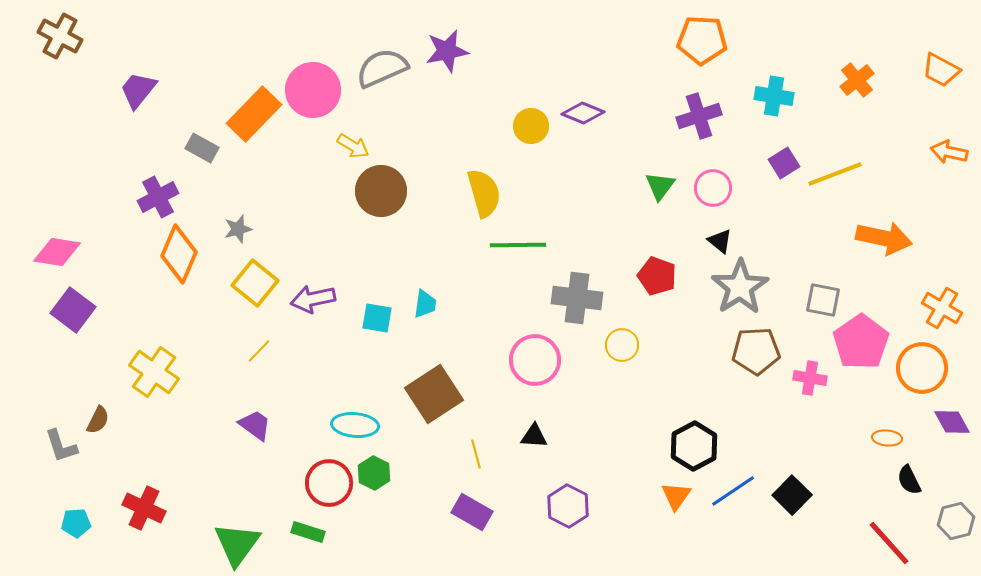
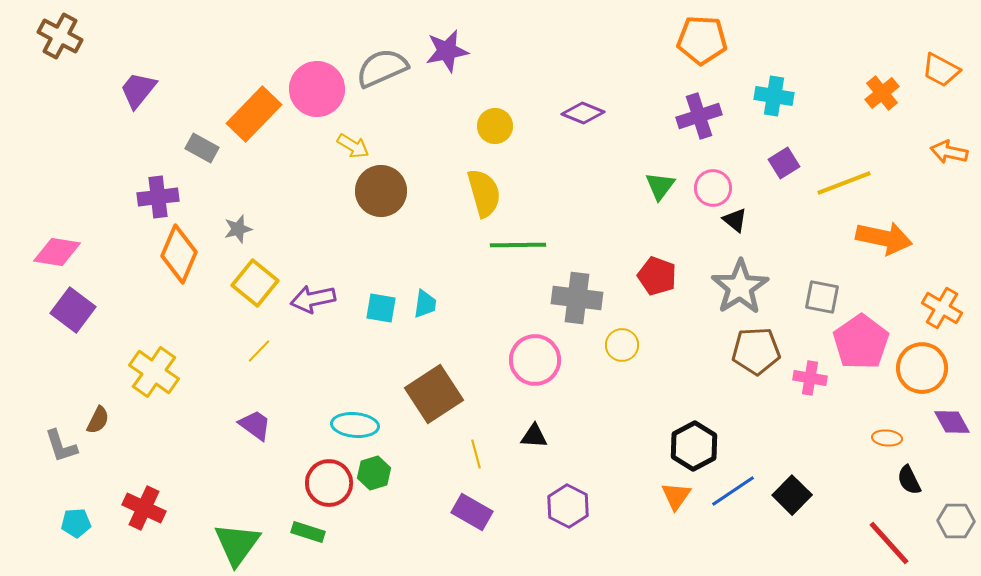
orange cross at (857, 80): moved 25 px right, 13 px down
pink circle at (313, 90): moved 4 px right, 1 px up
yellow circle at (531, 126): moved 36 px left
yellow line at (835, 174): moved 9 px right, 9 px down
purple cross at (158, 197): rotated 21 degrees clockwise
black triangle at (720, 241): moved 15 px right, 21 px up
gray square at (823, 300): moved 1 px left, 3 px up
cyan square at (377, 318): moved 4 px right, 10 px up
green hexagon at (374, 473): rotated 16 degrees clockwise
gray hexagon at (956, 521): rotated 15 degrees clockwise
